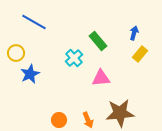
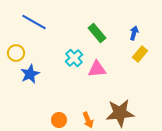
green rectangle: moved 1 px left, 8 px up
pink triangle: moved 4 px left, 9 px up
